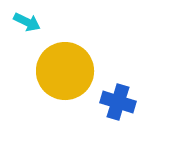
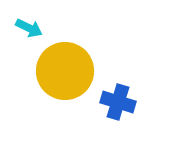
cyan arrow: moved 2 px right, 6 px down
